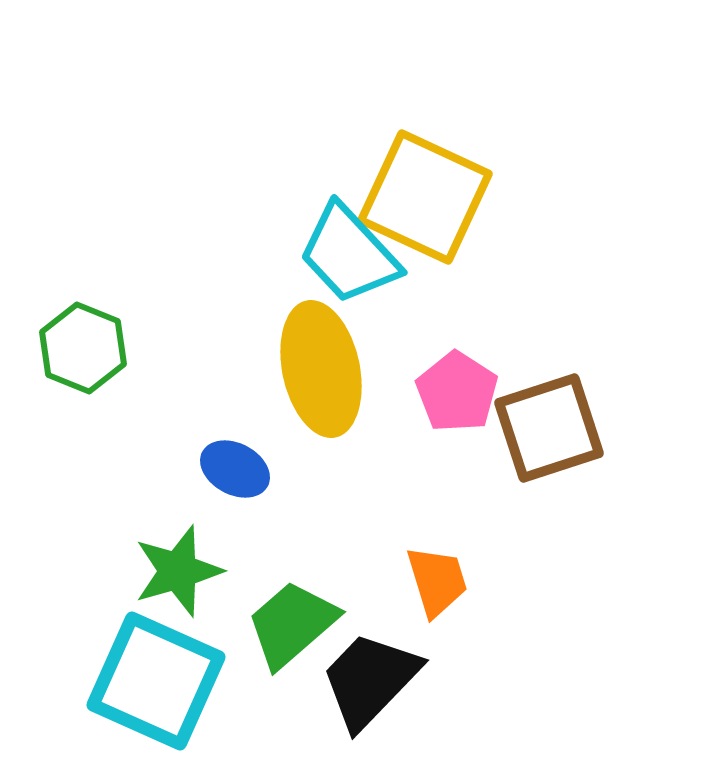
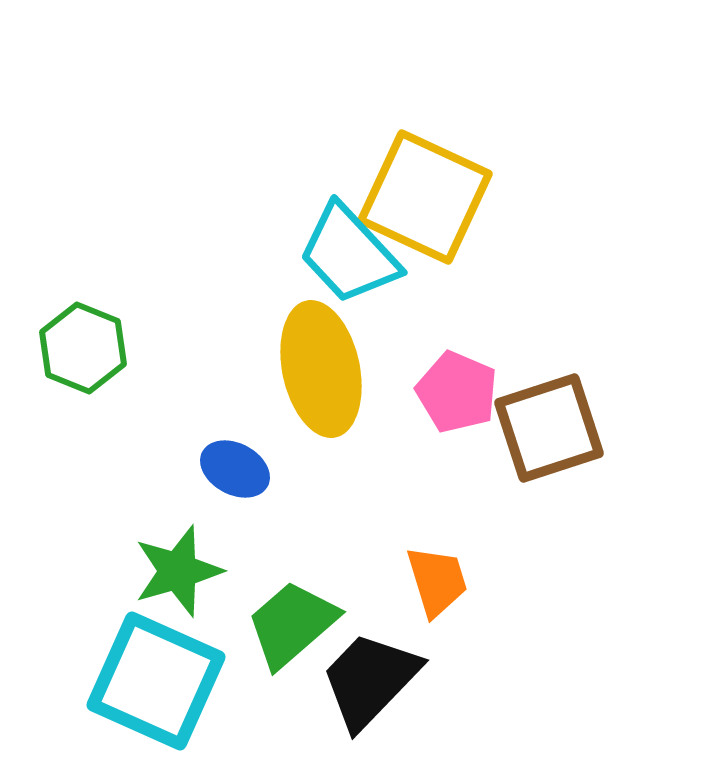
pink pentagon: rotated 10 degrees counterclockwise
